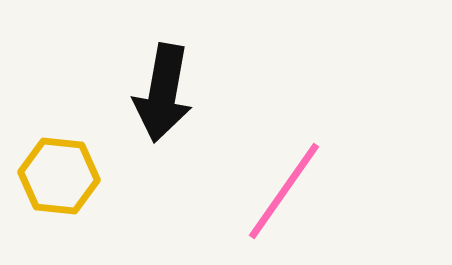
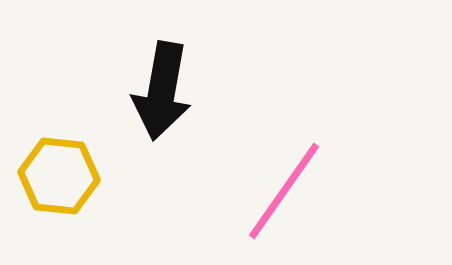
black arrow: moved 1 px left, 2 px up
